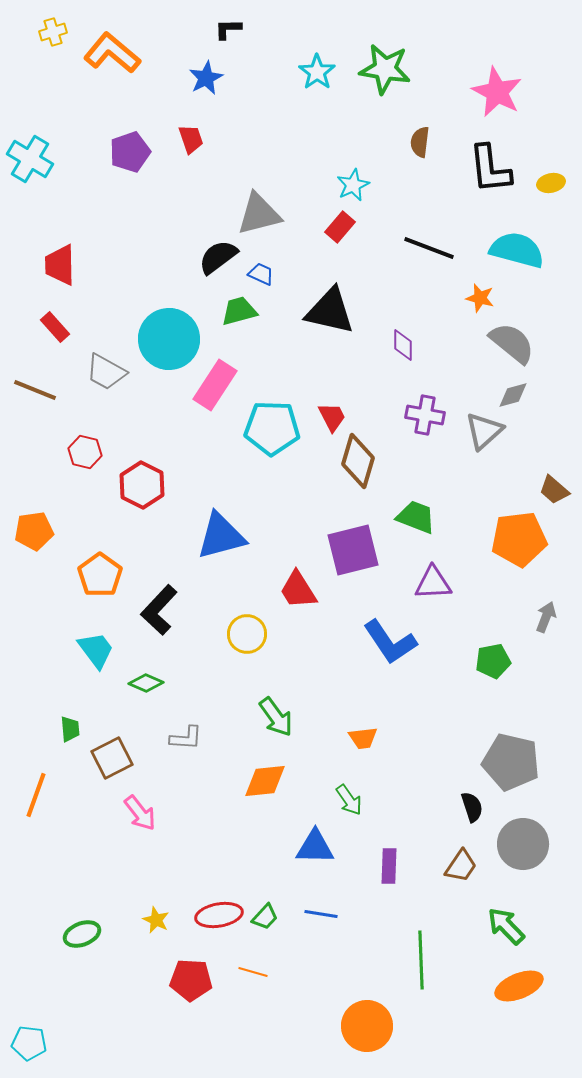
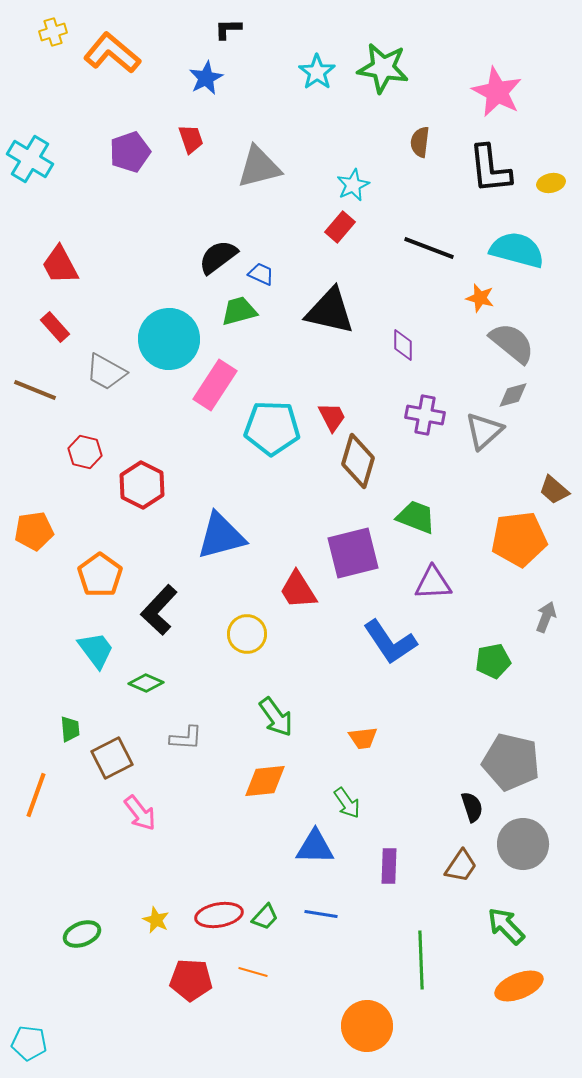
green star at (385, 69): moved 2 px left, 1 px up
gray triangle at (259, 214): moved 47 px up
red trapezoid at (60, 265): rotated 27 degrees counterclockwise
purple square at (353, 550): moved 3 px down
green arrow at (349, 800): moved 2 px left, 3 px down
